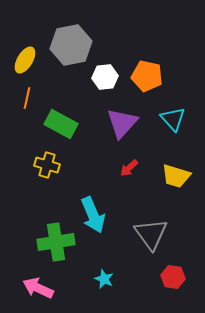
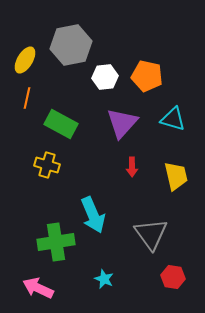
cyan triangle: rotated 32 degrees counterclockwise
red arrow: moved 3 px right, 1 px up; rotated 48 degrees counterclockwise
yellow trapezoid: rotated 120 degrees counterclockwise
